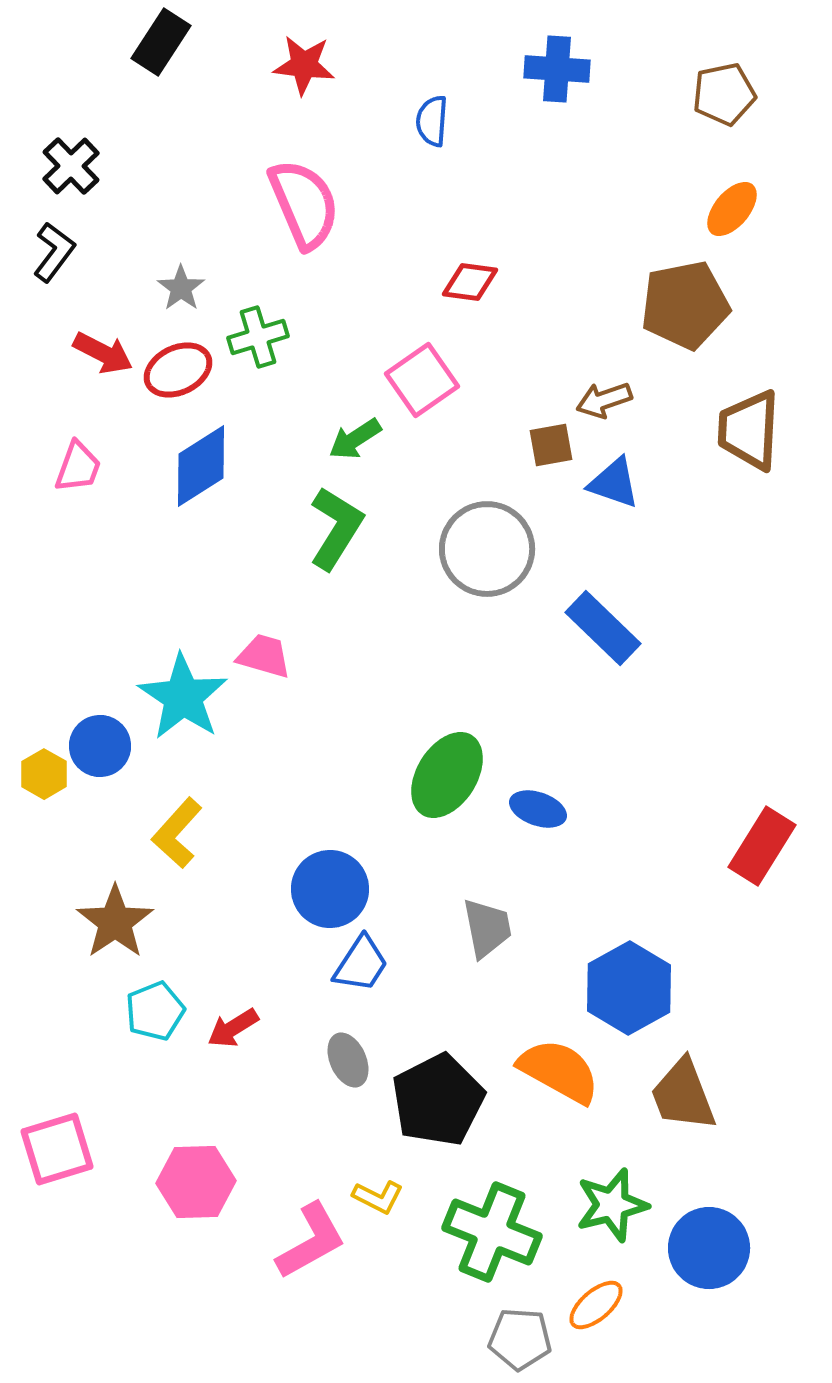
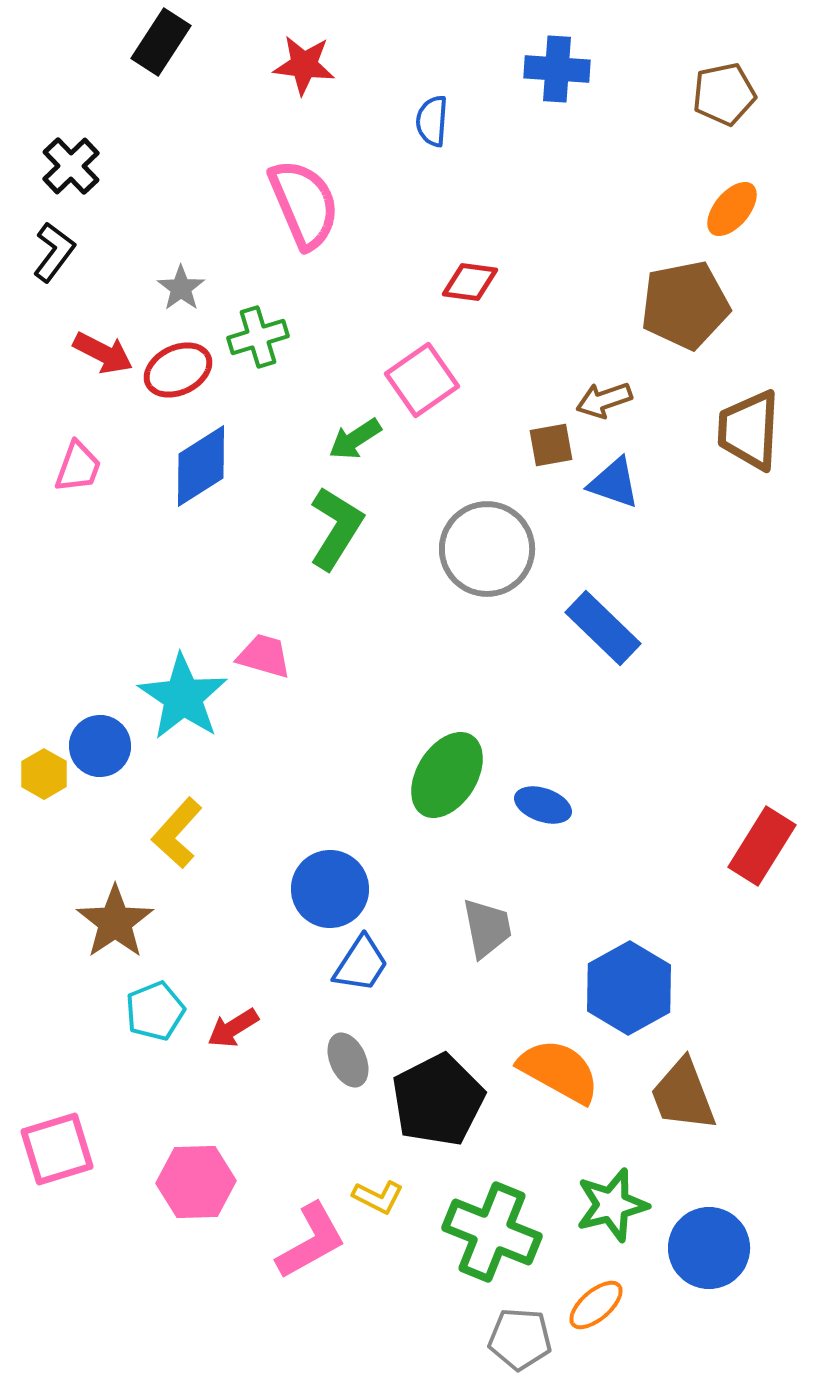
blue ellipse at (538, 809): moved 5 px right, 4 px up
